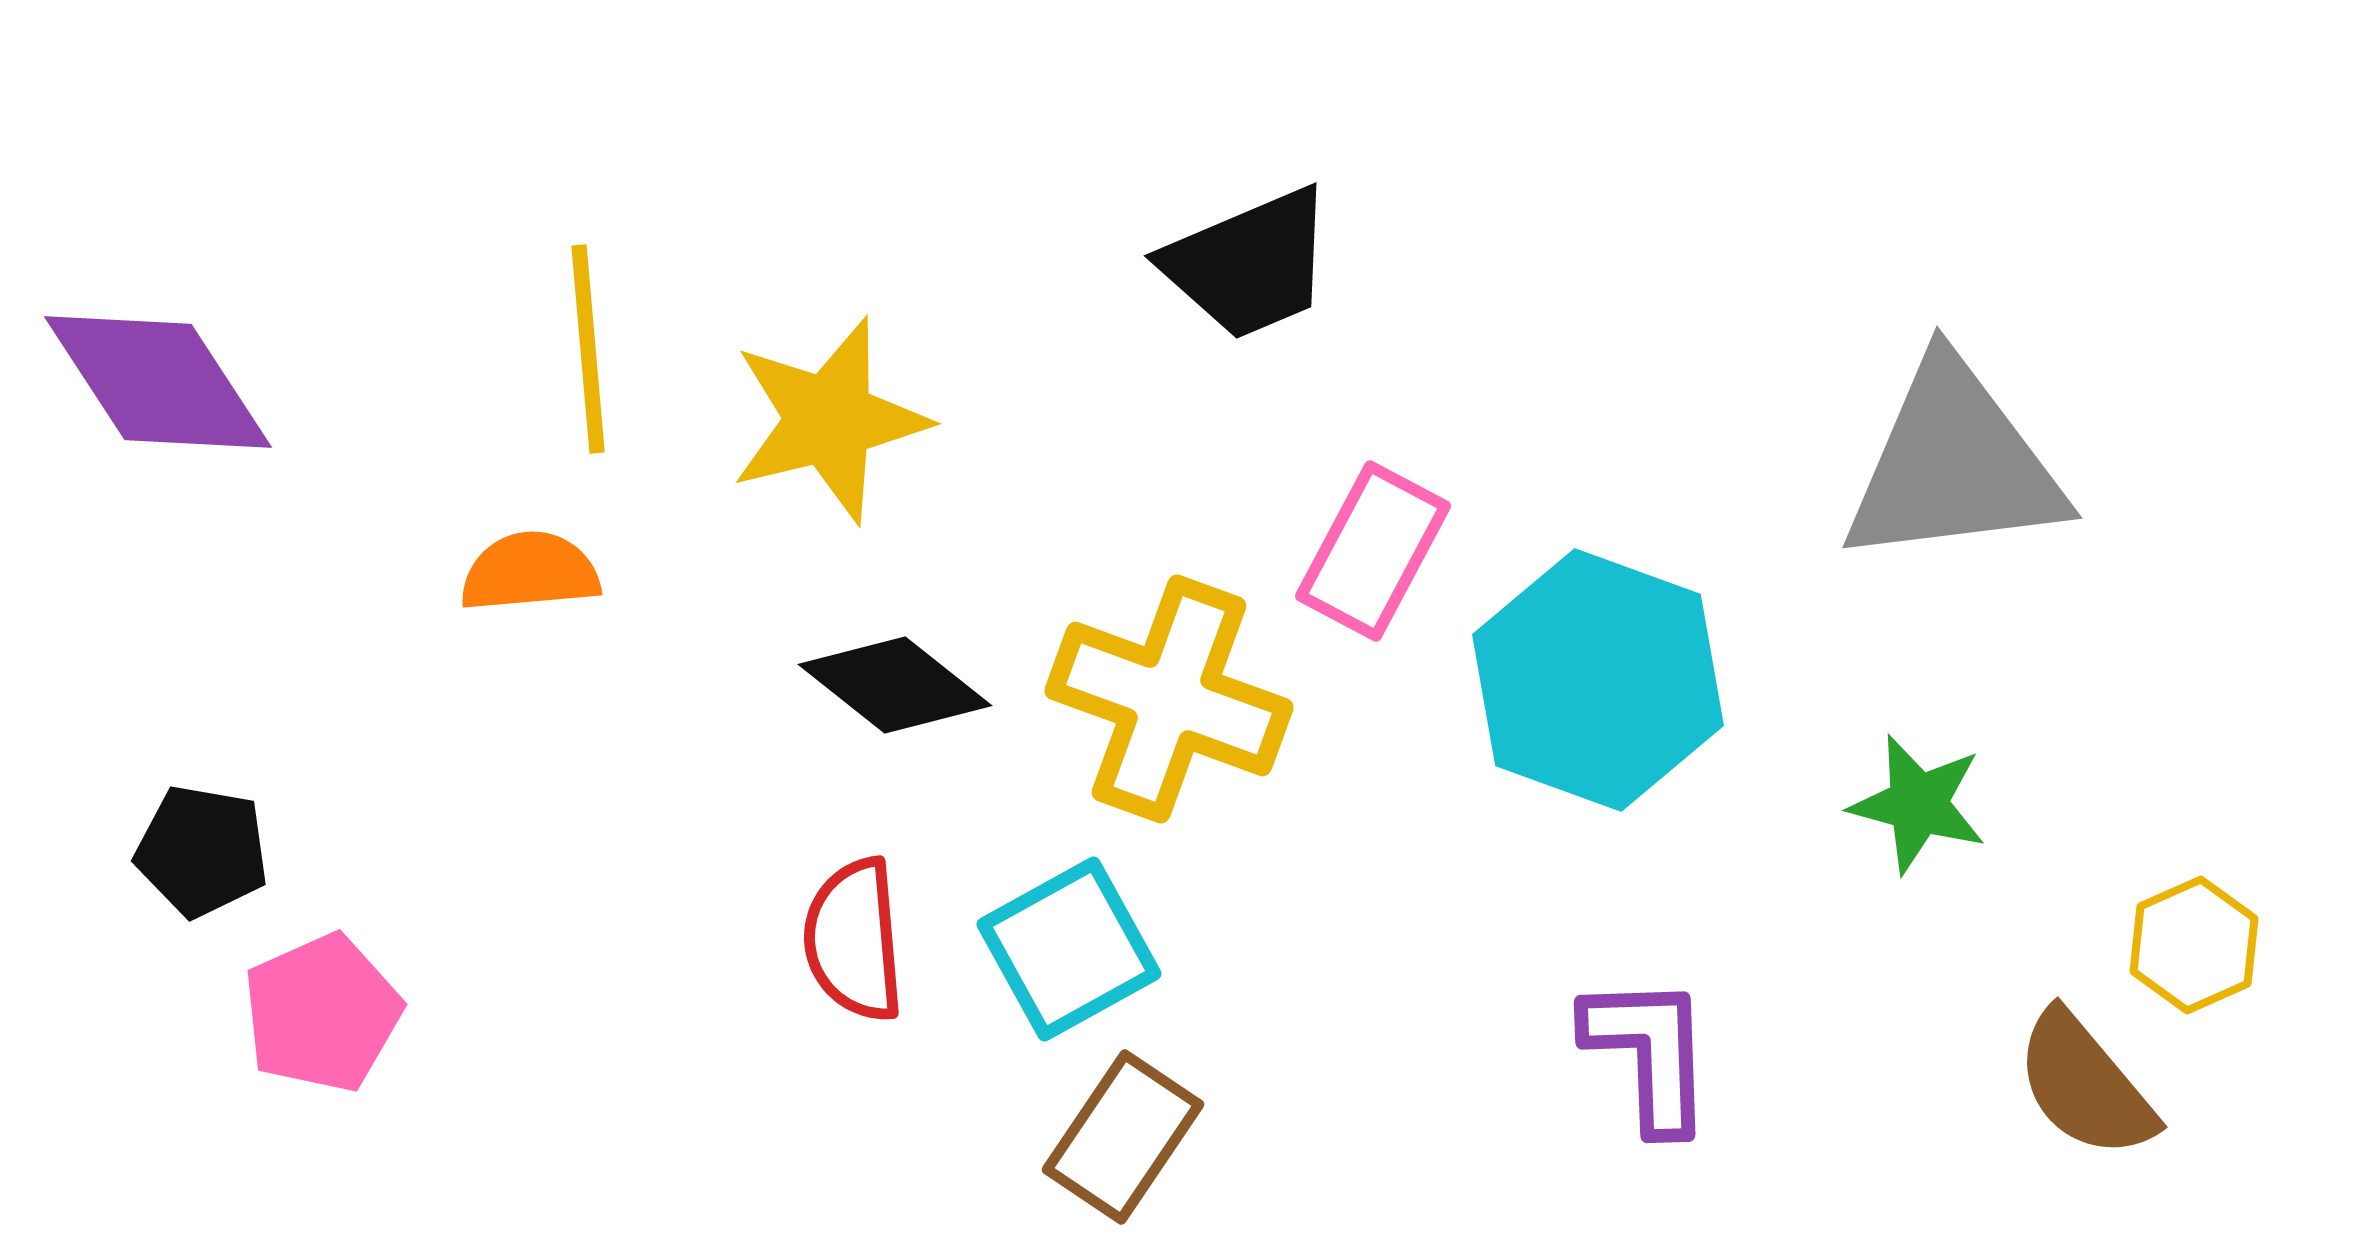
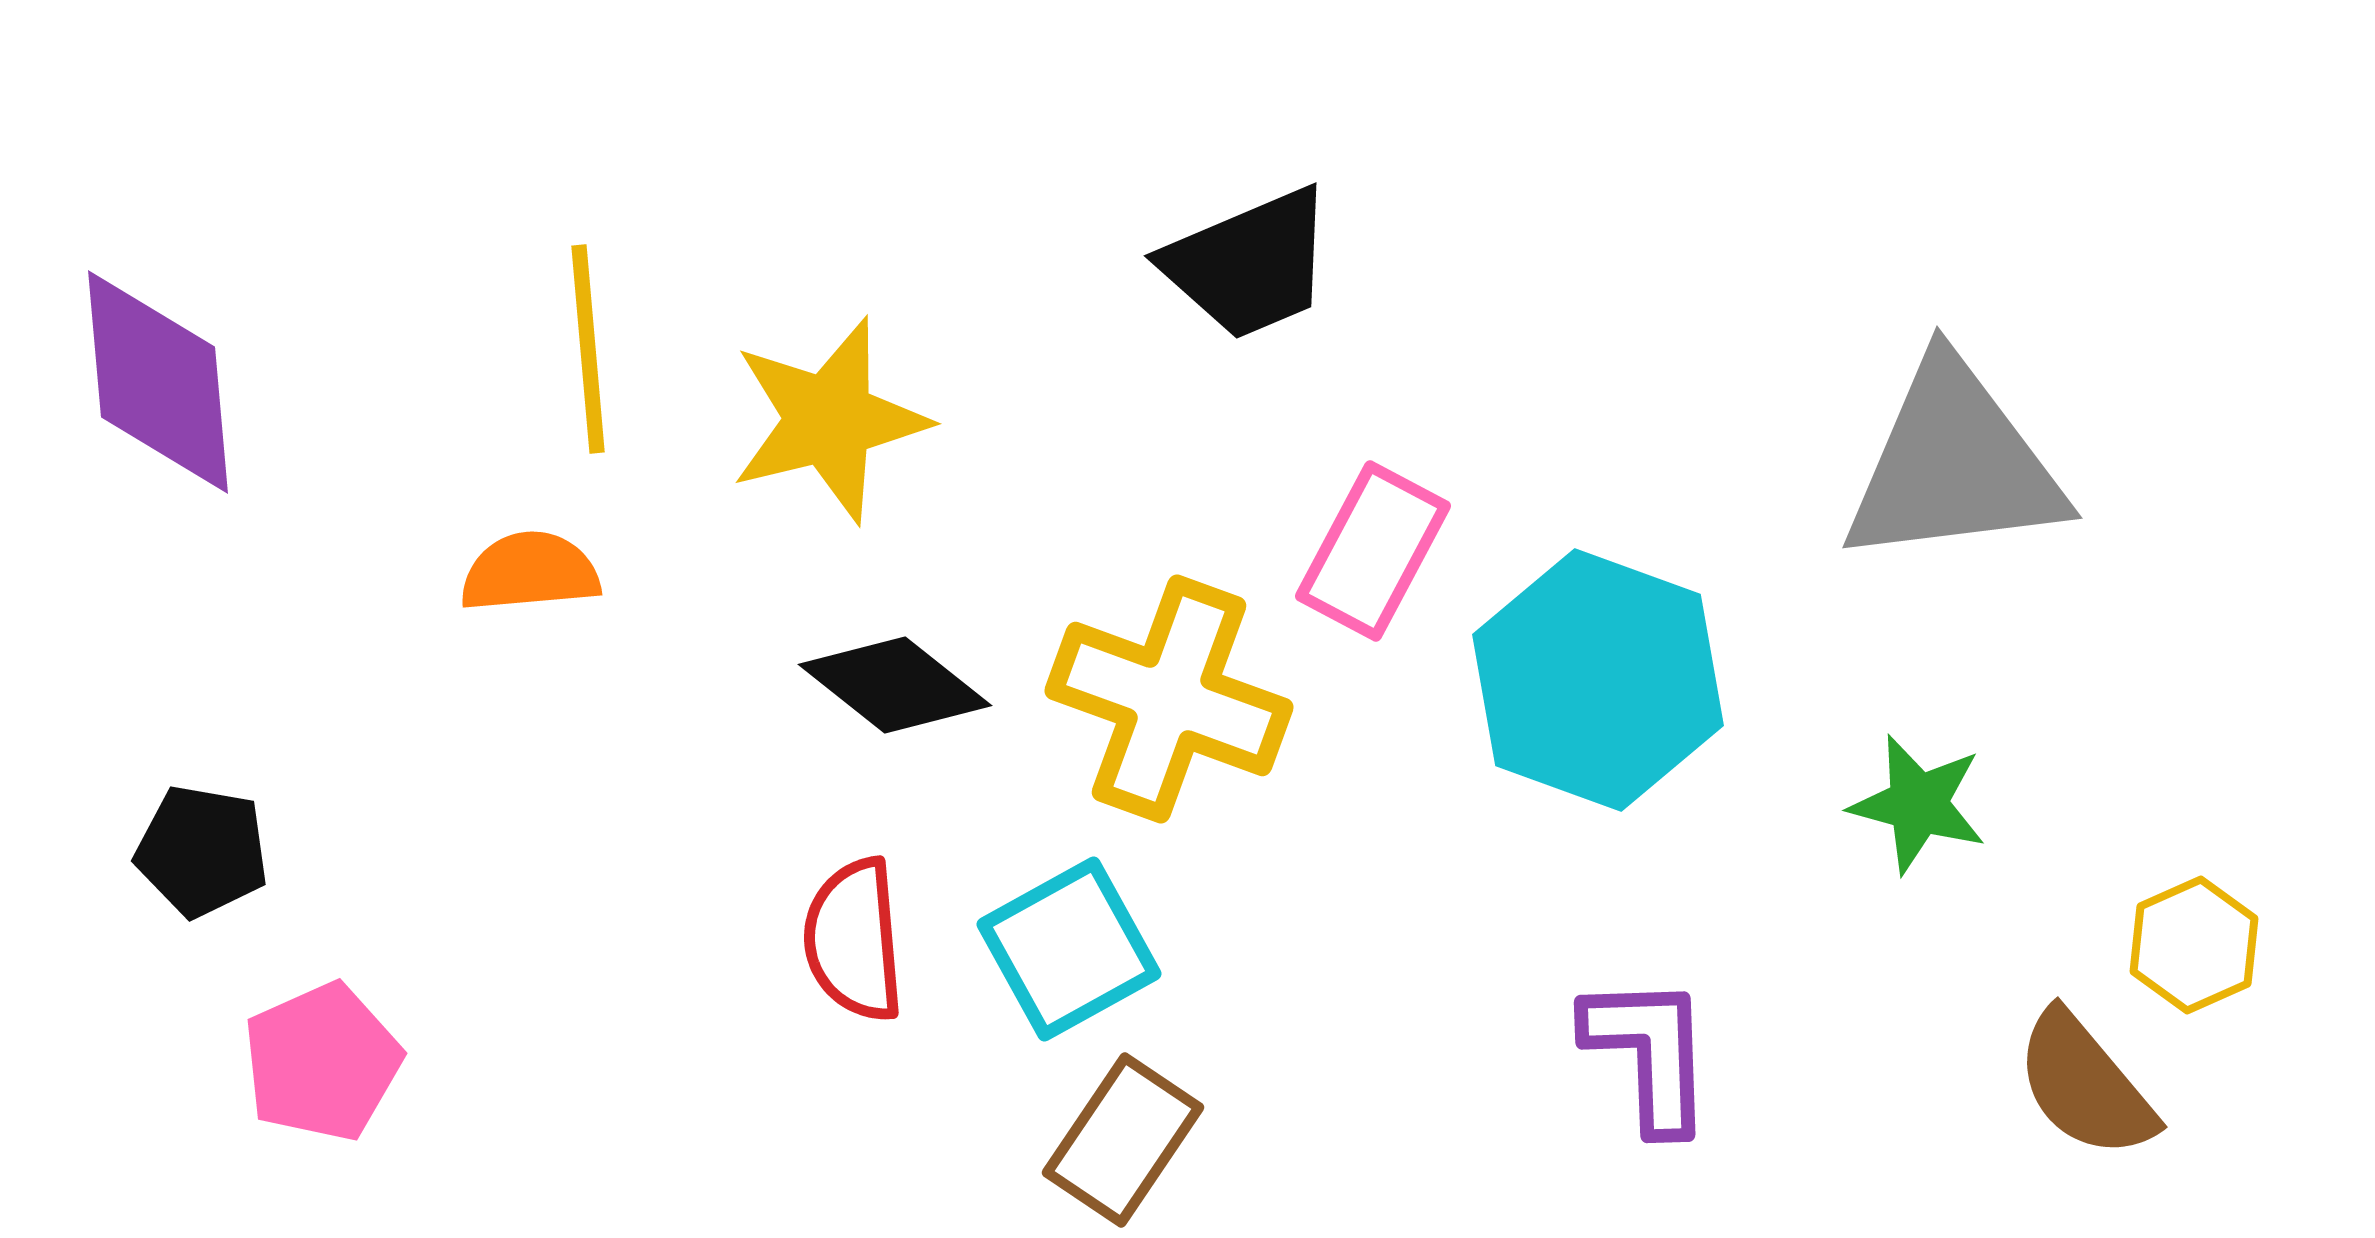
purple diamond: rotated 28 degrees clockwise
pink pentagon: moved 49 px down
brown rectangle: moved 3 px down
